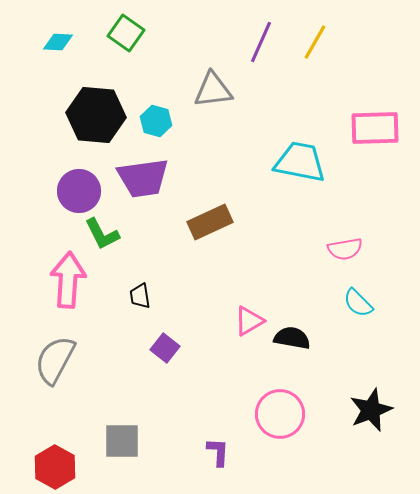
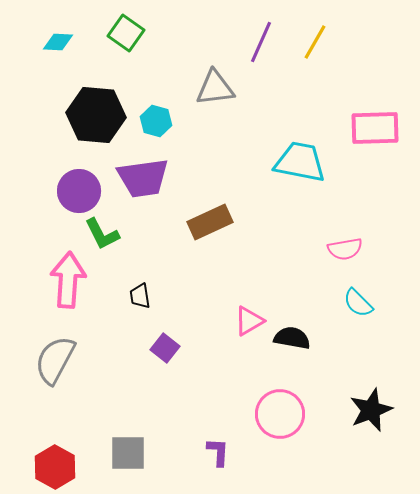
gray triangle: moved 2 px right, 2 px up
gray square: moved 6 px right, 12 px down
